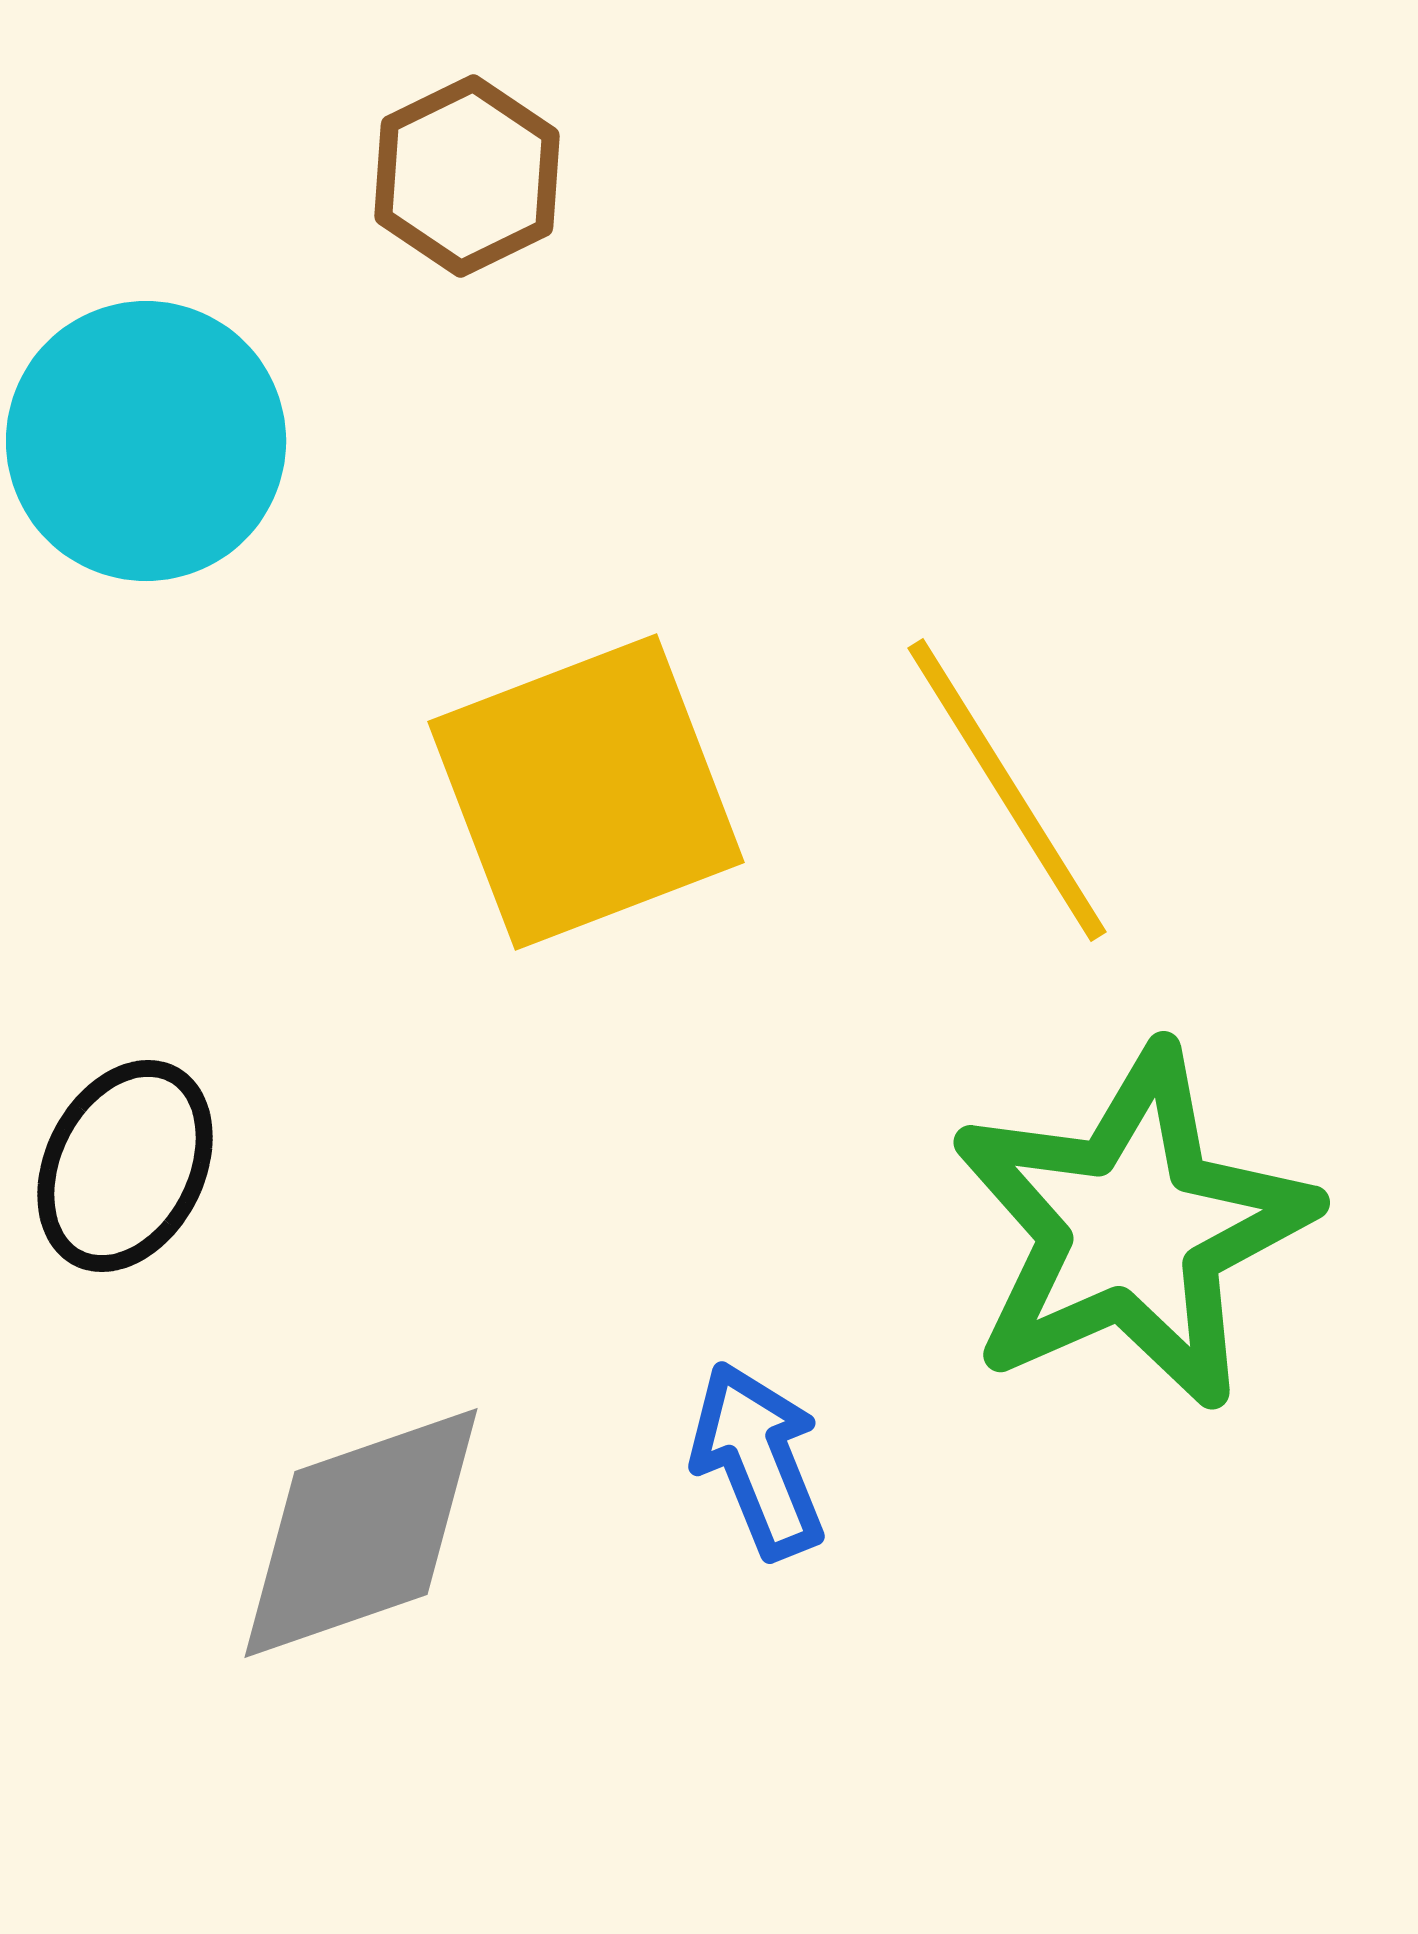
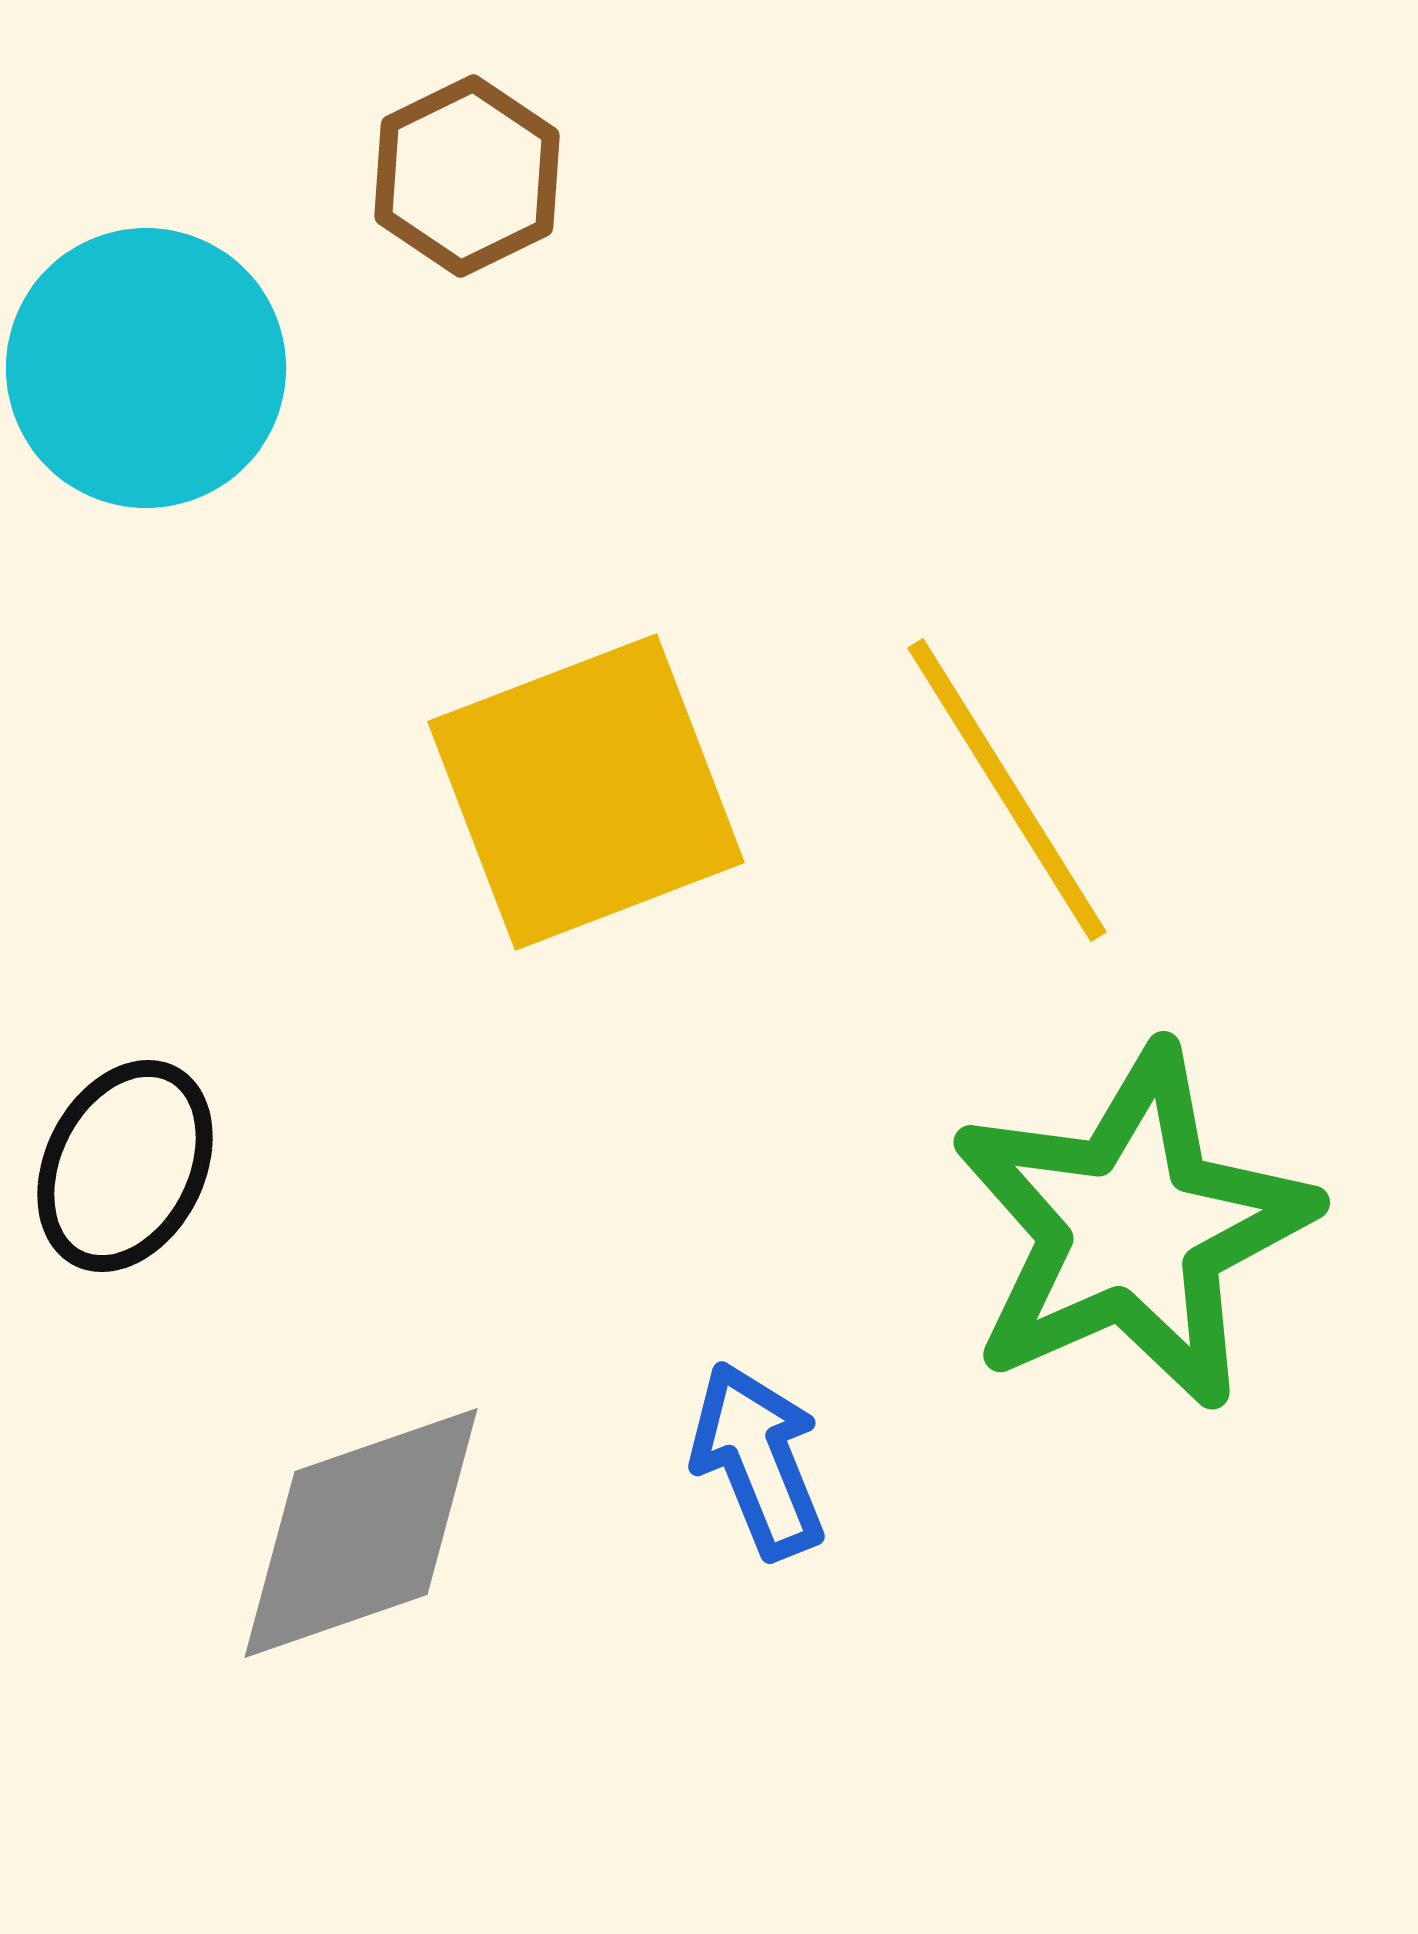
cyan circle: moved 73 px up
